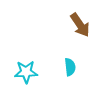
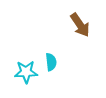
cyan semicircle: moved 19 px left, 5 px up
